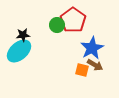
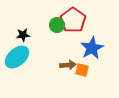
cyan ellipse: moved 2 px left, 6 px down
brown arrow: moved 27 px left; rotated 35 degrees counterclockwise
